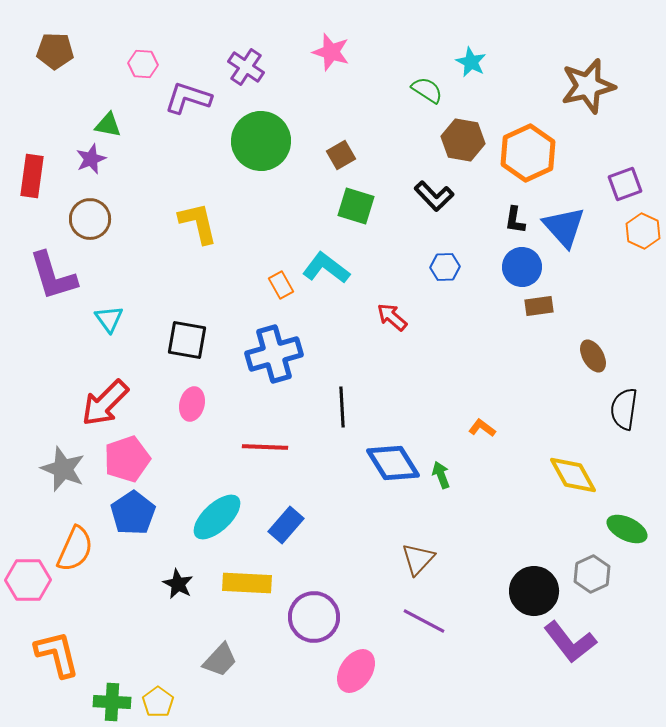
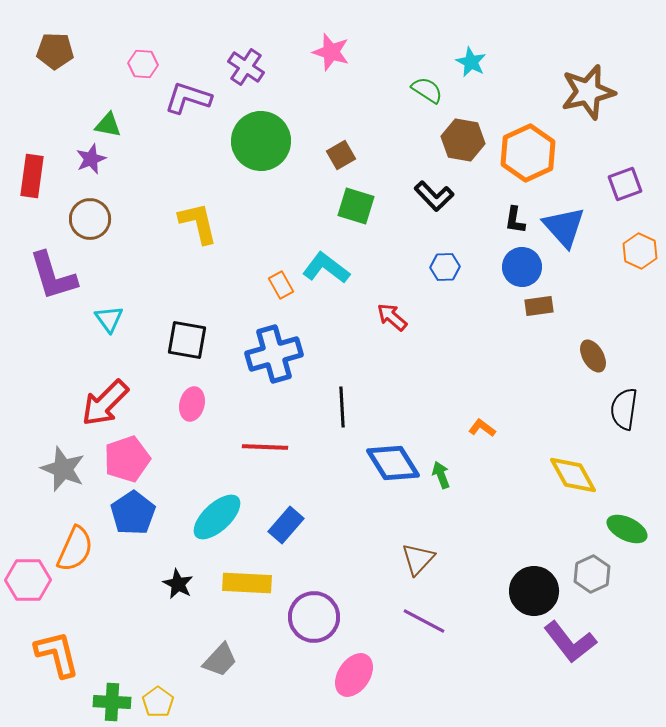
brown star at (588, 86): moved 6 px down
orange hexagon at (643, 231): moved 3 px left, 20 px down
pink ellipse at (356, 671): moved 2 px left, 4 px down
